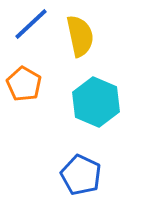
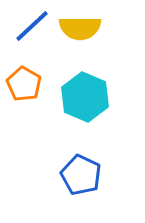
blue line: moved 1 px right, 2 px down
yellow semicircle: moved 8 px up; rotated 102 degrees clockwise
cyan hexagon: moved 11 px left, 5 px up
